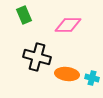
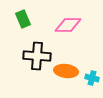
green rectangle: moved 1 px left, 4 px down
black cross: moved 1 px up; rotated 12 degrees counterclockwise
orange ellipse: moved 1 px left, 3 px up
